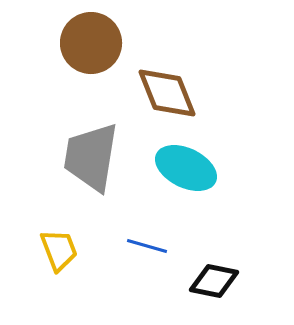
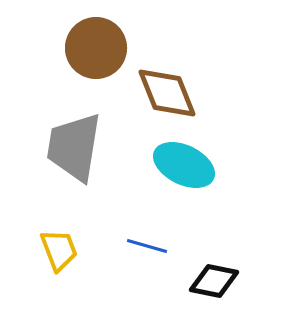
brown circle: moved 5 px right, 5 px down
gray trapezoid: moved 17 px left, 10 px up
cyan ellipse: moved 2 px left, 3 px up
